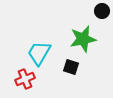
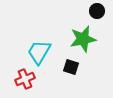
black circle: moved 5 px left
cyan trapezoid: moved 1 px up
